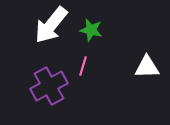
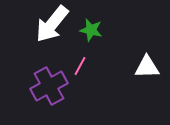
white arrow: moved 1 px right, 1 px up
pink line: moved 3 px left; rotated 12 degrees clockwise
